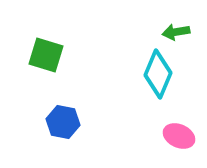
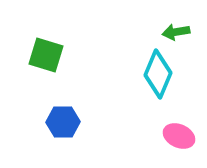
blue hexagon: rotated 12 degrees counterclockwise
